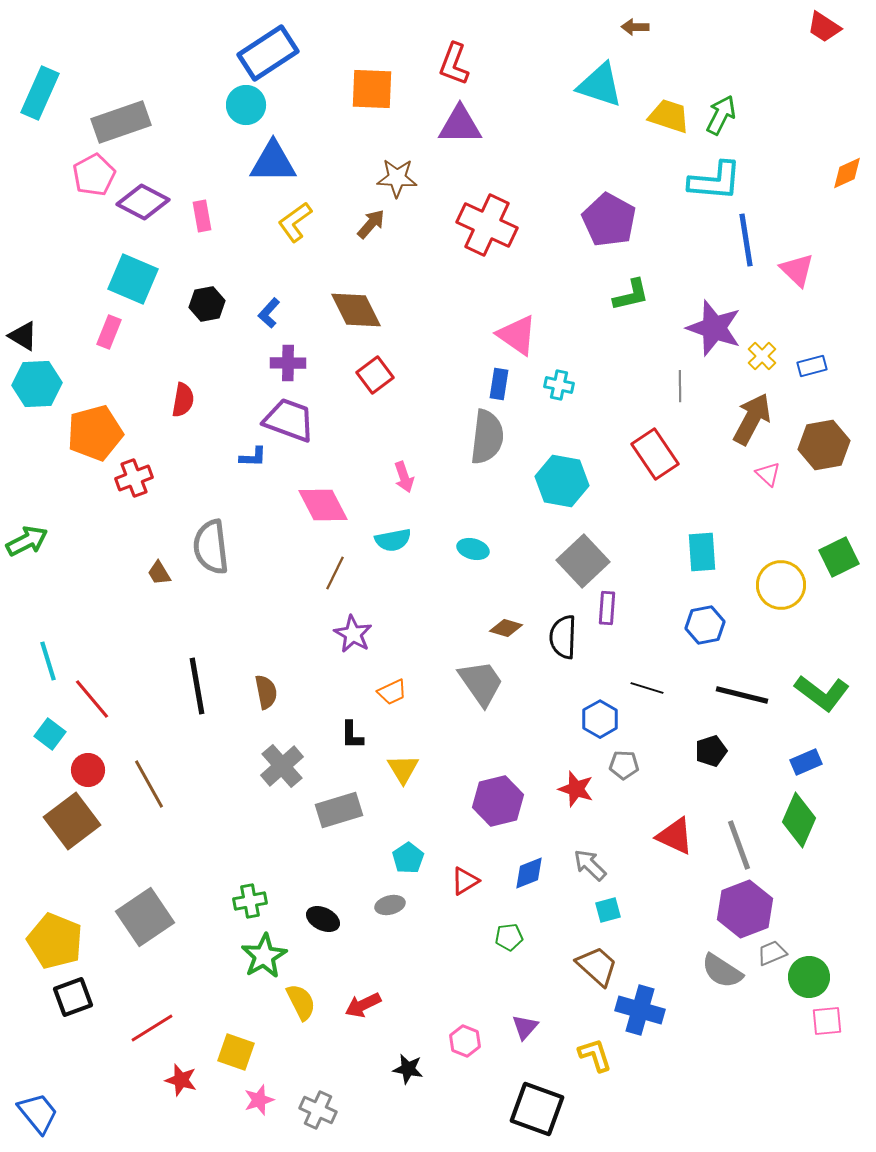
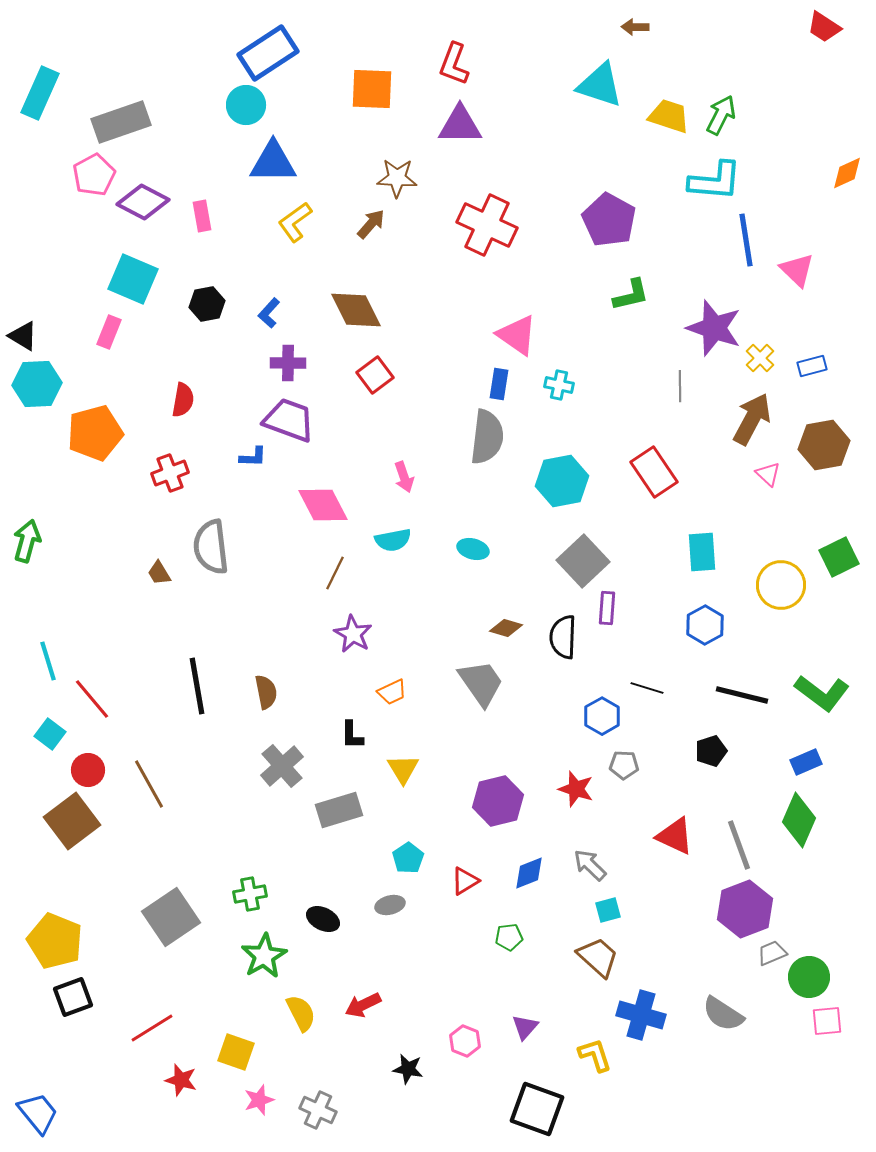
yellow cross at (762, 356): moved 2 px left, 2 px down
red rectangle at (655, 454): moved 1 px left, 18 px down
red cross at (134, 478): moved 36 px right, 5 px up
cyan hexagon at (562, 481): rotated 21 degrees counterclockwise
green arrow at (27, 541): rotated 48 degrees counterclockwise
blue hexagon at (705, 625): rotated 18 degrees counterclockwise
blue hexagon at (600, 719): moved 2 px right, 3 px up
green cross at (250, 901): moved 7 px up
gray square at (145, 917): moved 26 px right
brown trapezoid at (597, 966): moved 1 px right, 9 px up
gray semicircle at (722, 971): moved 1 px right, 43 px down
yellow semicircle at (301, 1002): moved 11 px down
blue cross at (640, 1010): moved 1 px right, 5 px down
